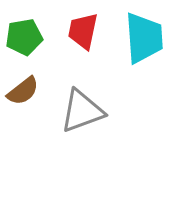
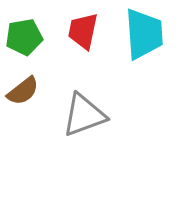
cyan trapezoid: moved 4 px up
gray triangle: moved 2 px right, 4 px down
